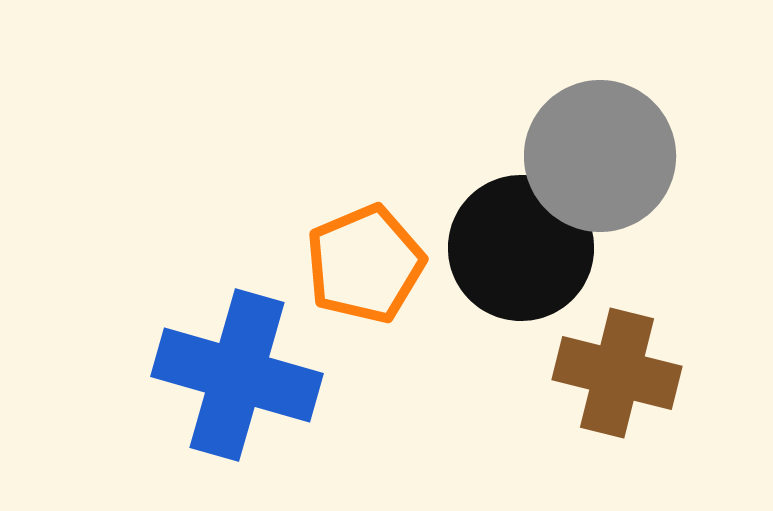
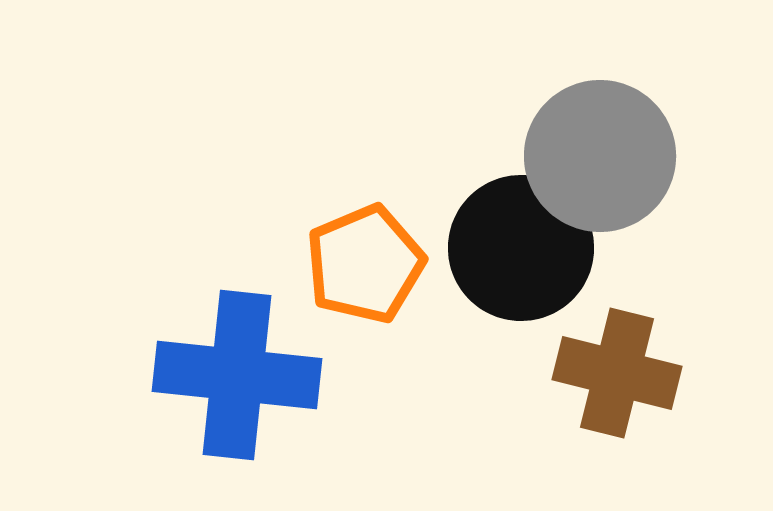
blue cross: rotated 10 degrees counterclockwise
